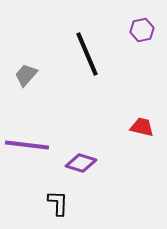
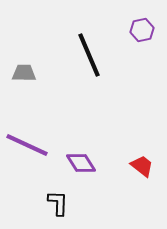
black line: moved 2 px right, 1 px down
gray trapezoid: moved 2 px left, 2 px up; rotated 50 degrees clockwise
red trapezoid: moved 39 px down; rotated 25 degrees clockwise
purple line: rotated 18 degrees clockwise
purple diamond: rotated 40 degrees clockwise
